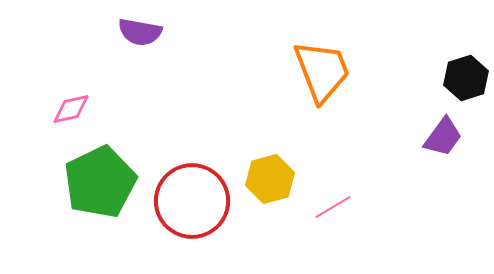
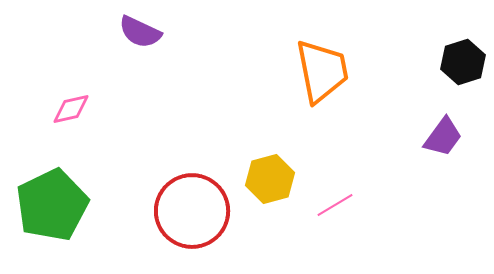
purple semicircle: rotated 15 degrees clockwise
orange trapezoid: rotated 10 degrees clockwise
black hexagon: moved 3 px left, 16 px up
green pentagon: moved 48 px left, 23 px down
red circle: moved 10 px down
pink line: moved 2 px right, 2 px up
